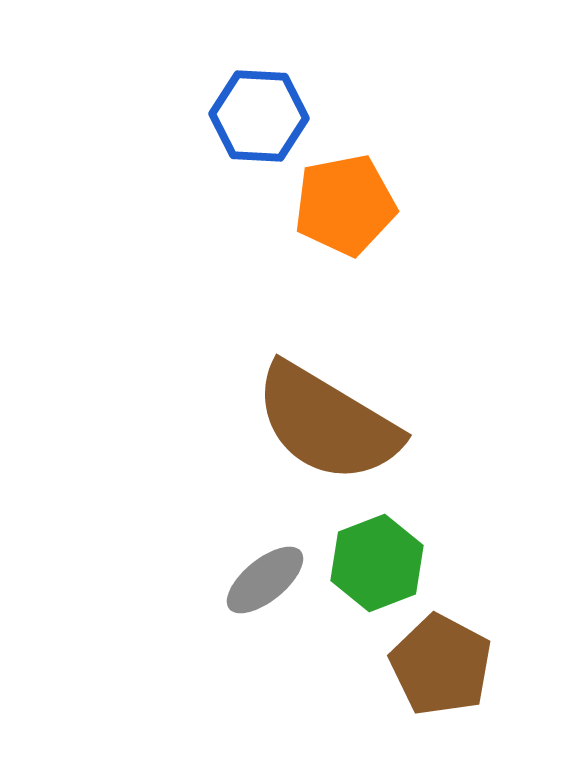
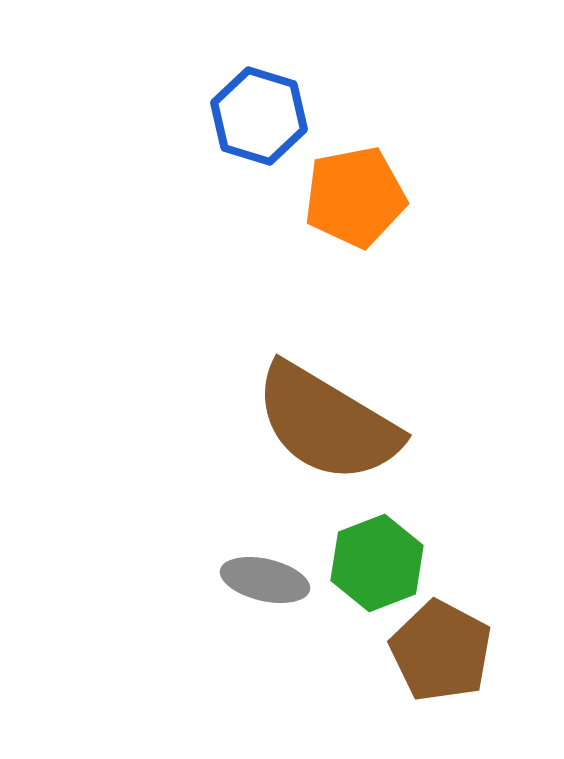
blue hexagon: rotated 14 degrees clockwise
orange pentagon: moved 10 px right, 8 px up
gray ellipse: rotated 52 degrees clockwise
brown pentagon: moved 14 px up
